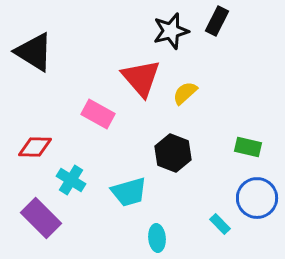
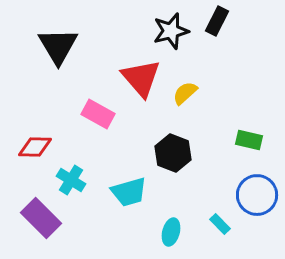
black triangle: moved 24 px right, 6 px up; rotated 27 degrees clockwise
green rectangle: moved 1 px right, 7 px up
blue circle: moved 3 px up
cyan ellipse: moved 14 px right, 6 px up; rotated 20 degrees clockwise
